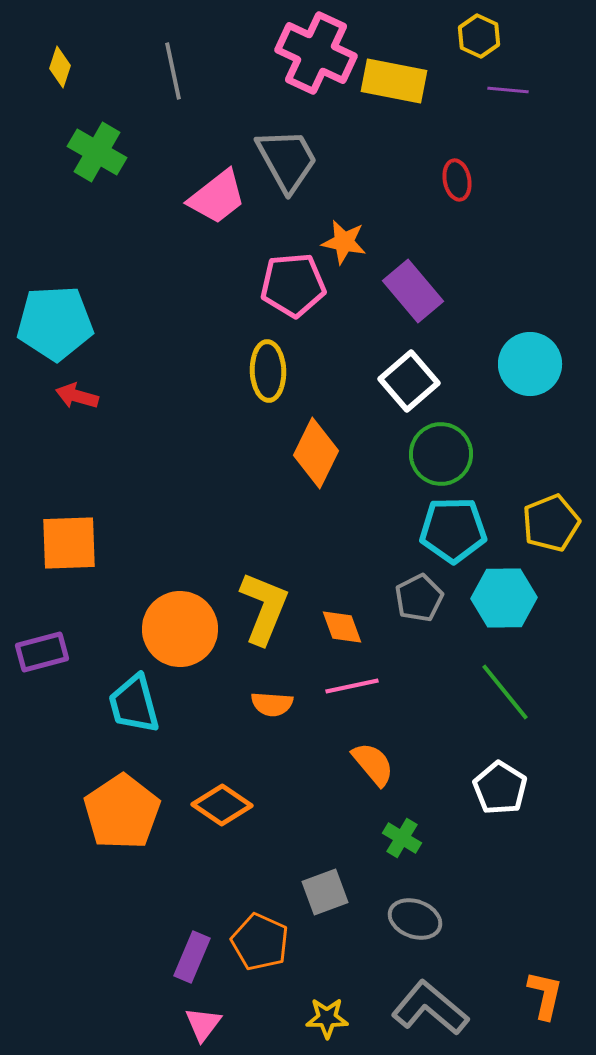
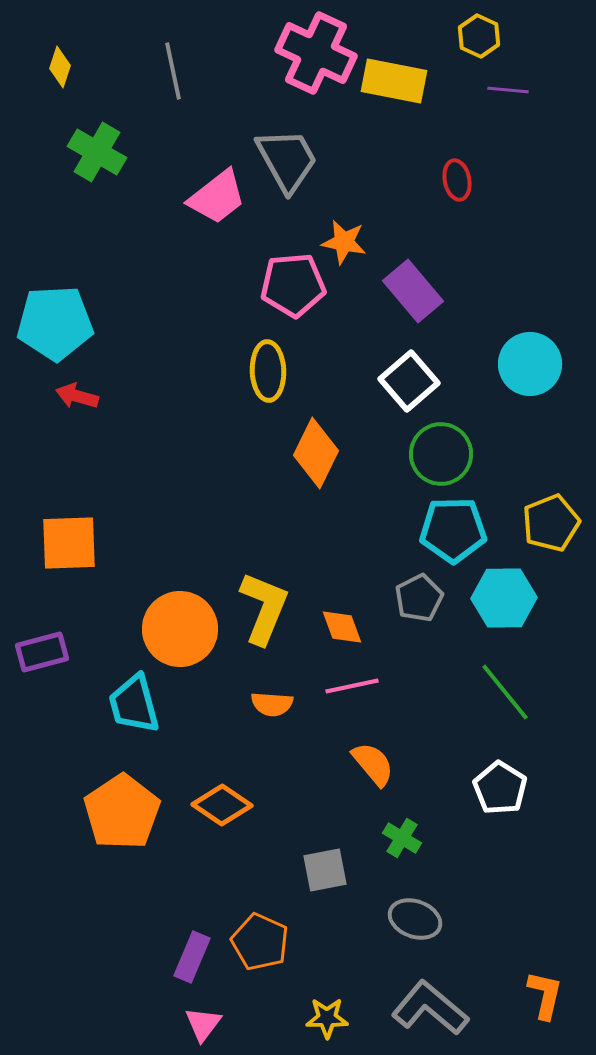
gray square at (325, 892): moved 22 px up; rotated 9 degrees clockwise
